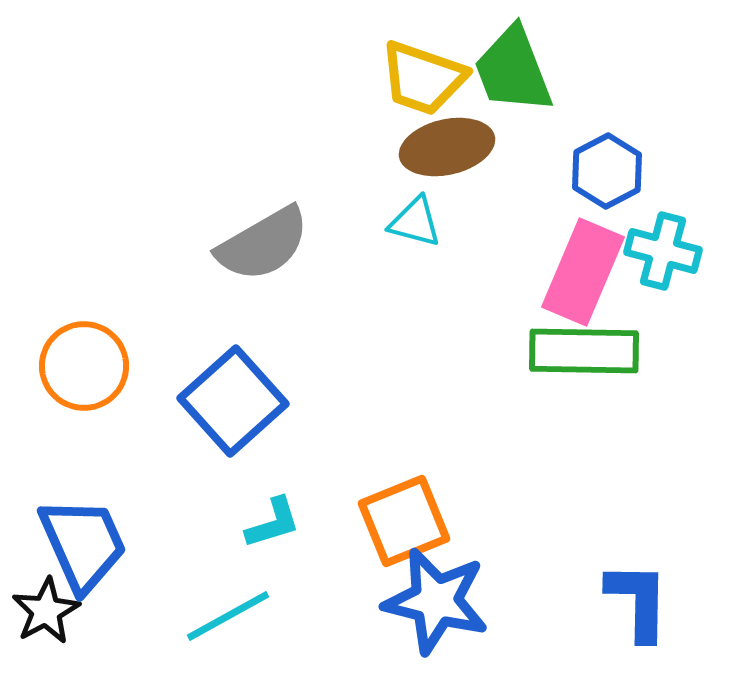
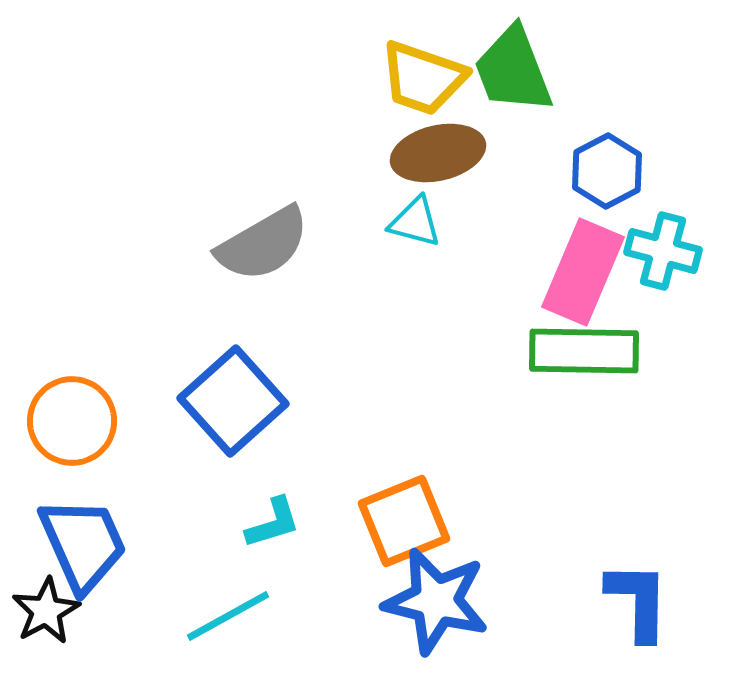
brown ellipse: moved 9 px left, 6 px down
orange circle: moved 12 px left, 55 px down
